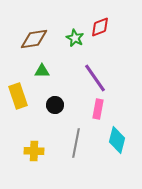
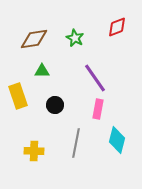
red diamond: moved 17 px right
